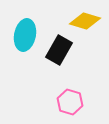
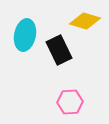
black rectangle: rotated 56 degrees counterclockwise
pink hexagon: rotated 20 degrees counterclockwise
